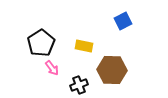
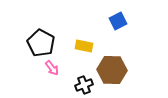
blue square: moved 5 px left
black pentagon: rotated 12 degrees counterclockwise
black cross: moved 5 px right
